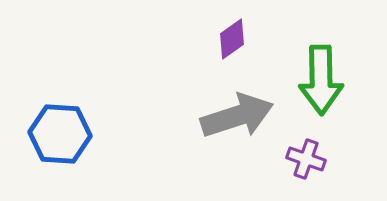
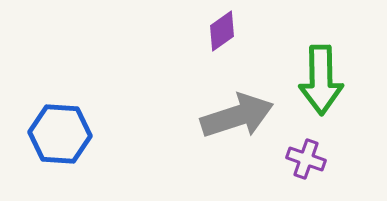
purple diamond: moved 10 px left, 8 px up
